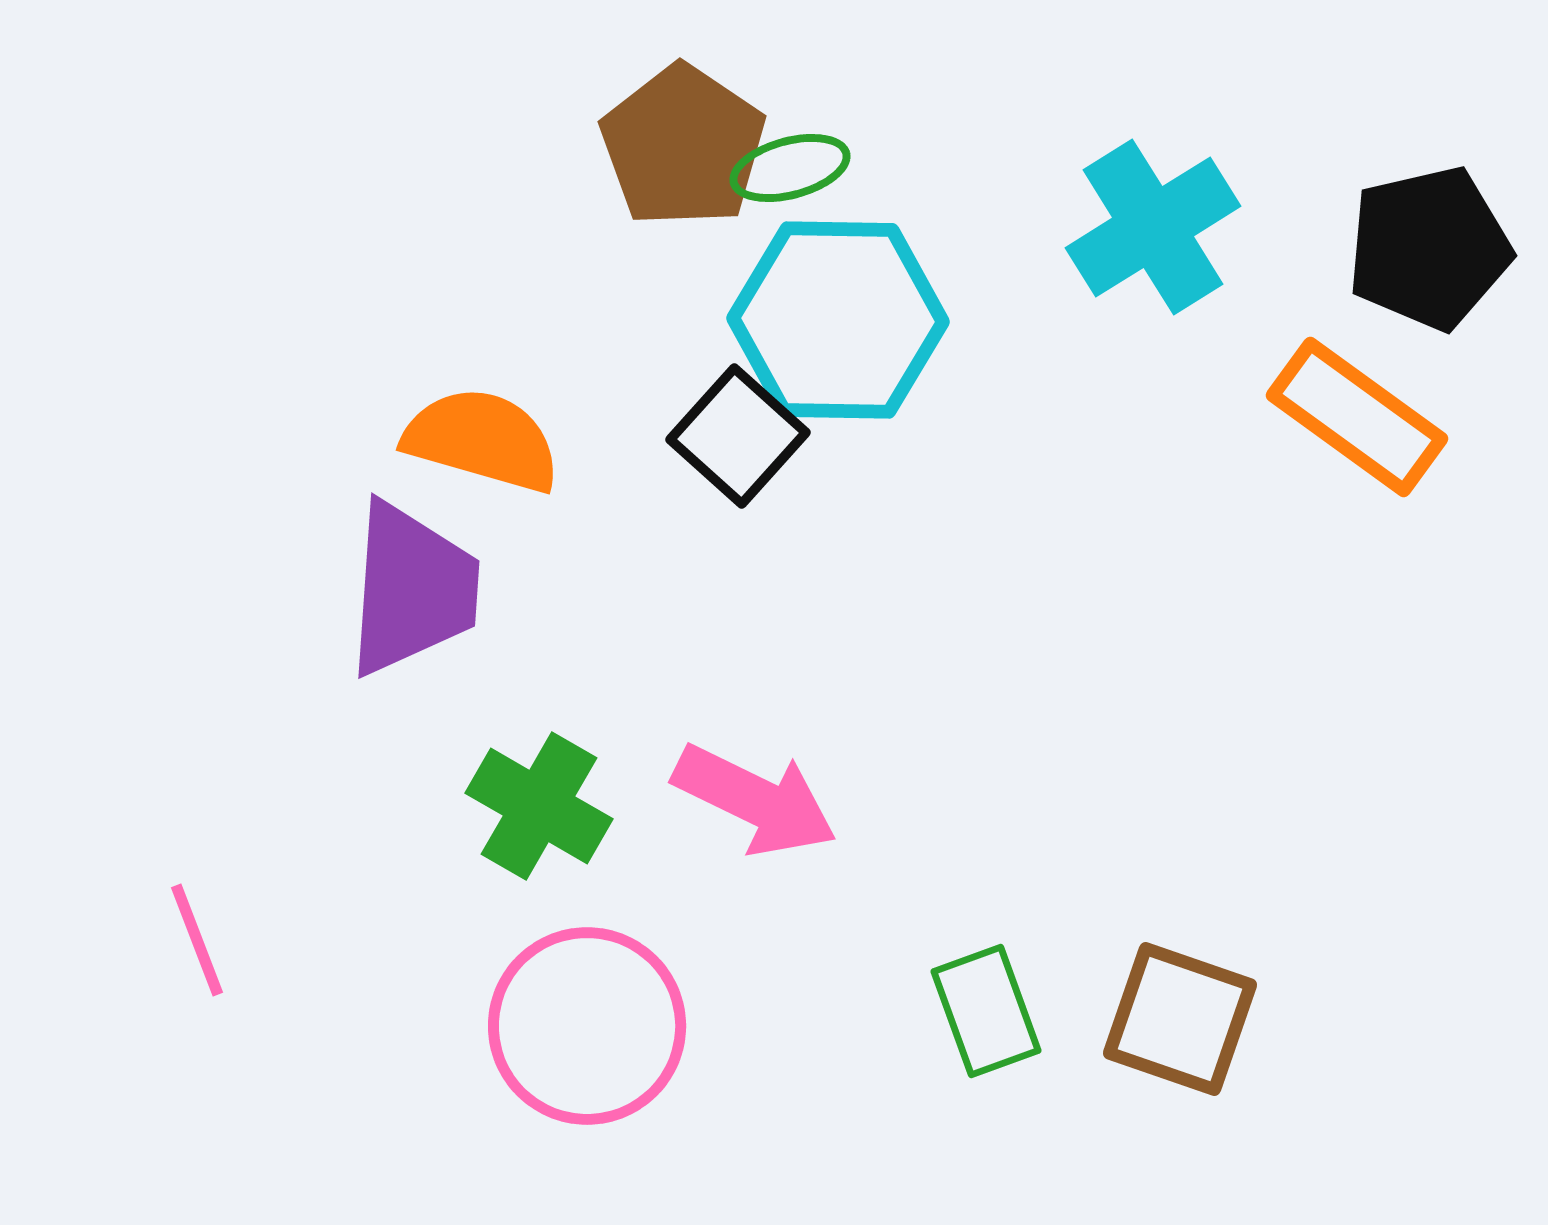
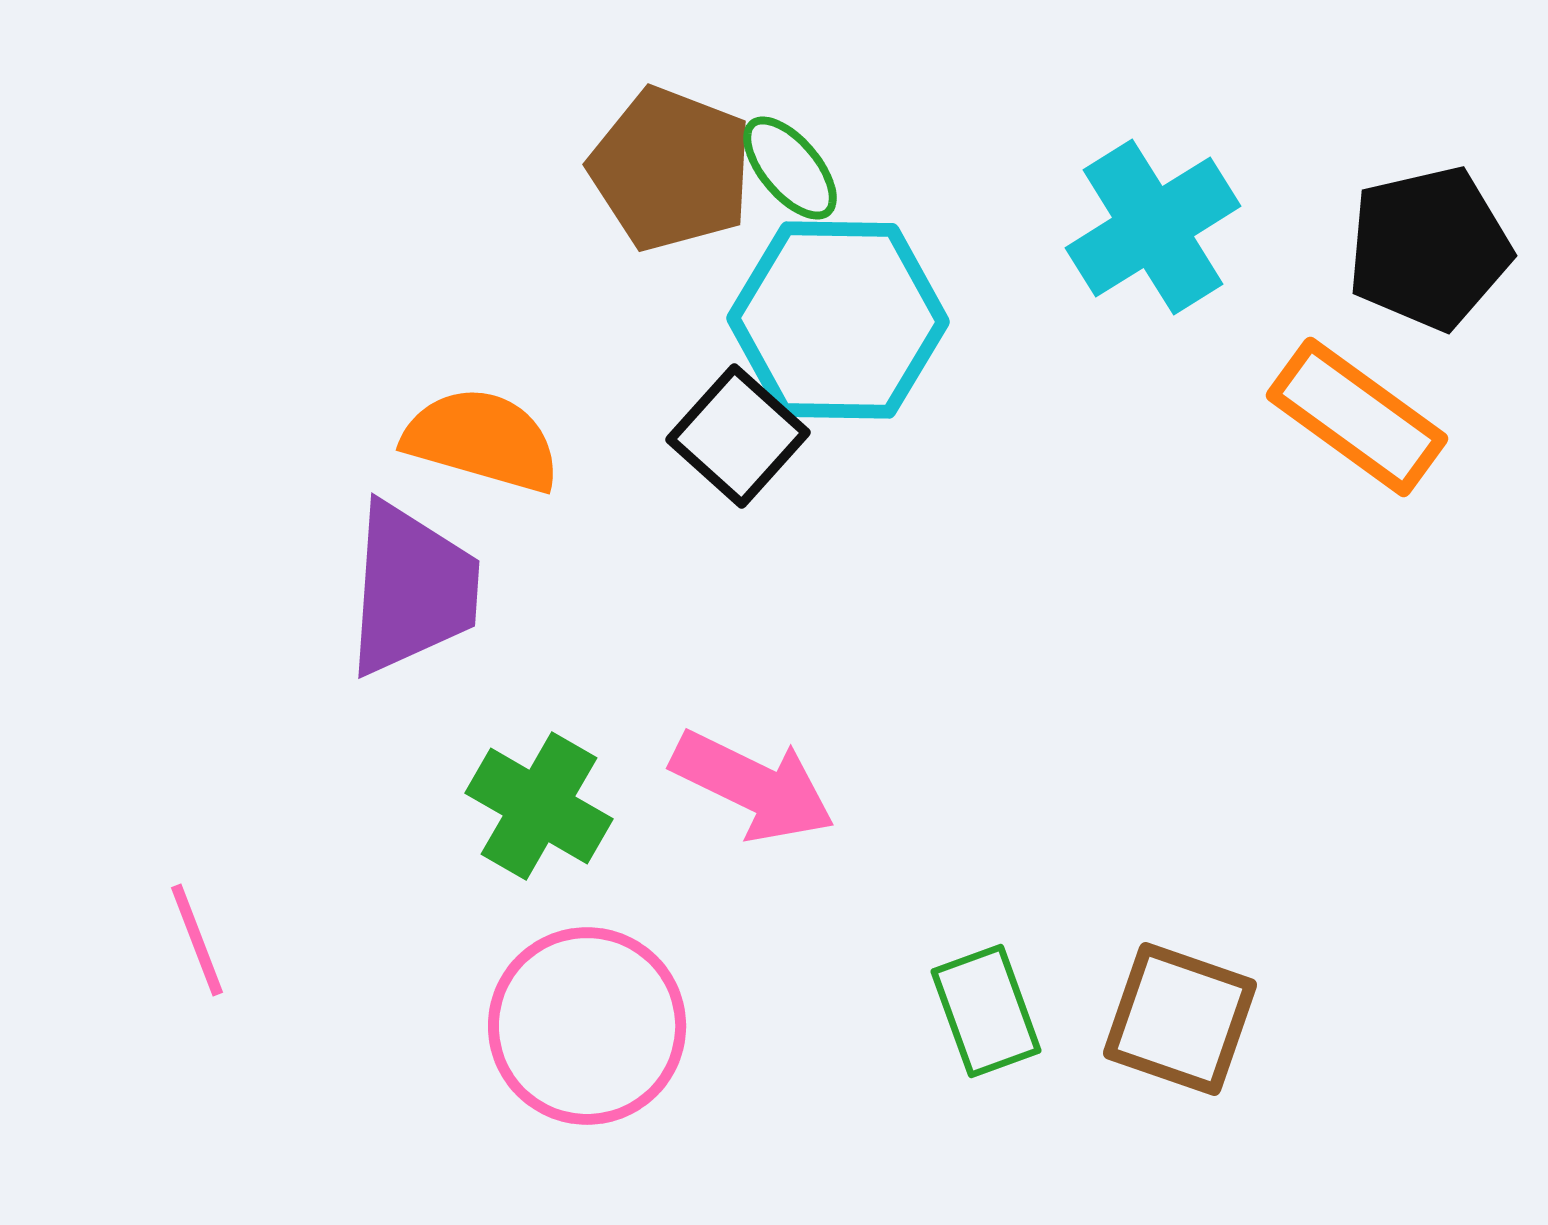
brown pentagon: moved 12 px left, 23 px down; rotated 13 degrees counterclockwise
green ellipse: rotated 65 degrees clockwise
pink arrow: moved 2 px left, 14 px up
